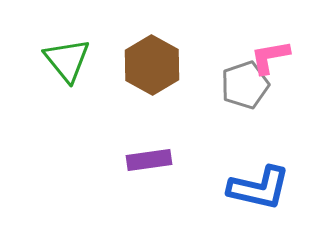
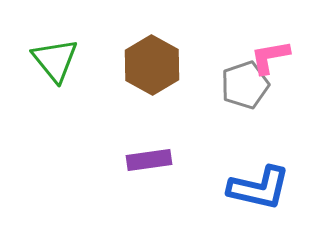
green triangle: moved 12 px left
